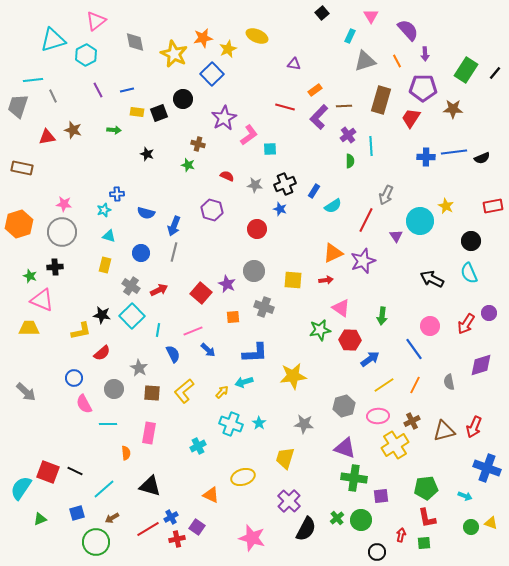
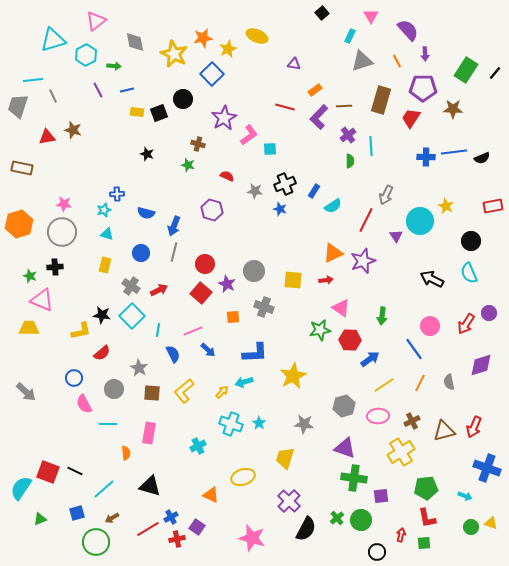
gray triangle at (365, 61): moved 3 px left
green arrow at (114, 130): moved 64 px up
gray star at (255, 185): moved 6 px down
red circle at (257, 229): moved 52 px left, 35 px down
cyan triangle at (109, 236): moved 2 px left, 2 px up
yellow star at (293, 376): rotated 20 degrees counterclockwise
orange line at (415, 385): moved 5 px right, 2 px up
yellow cross at (395, 445): moved 6 px right, 7 px down
